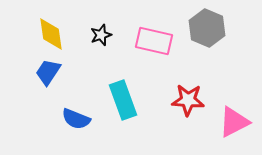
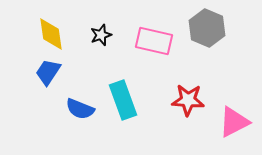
blue semicircle: moved 4 px right, 10 px up
